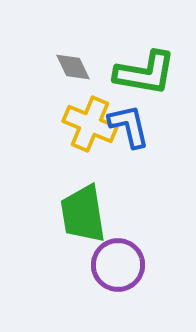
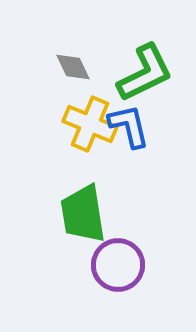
green L-shape: rotated 36 degrees counterclockwise
